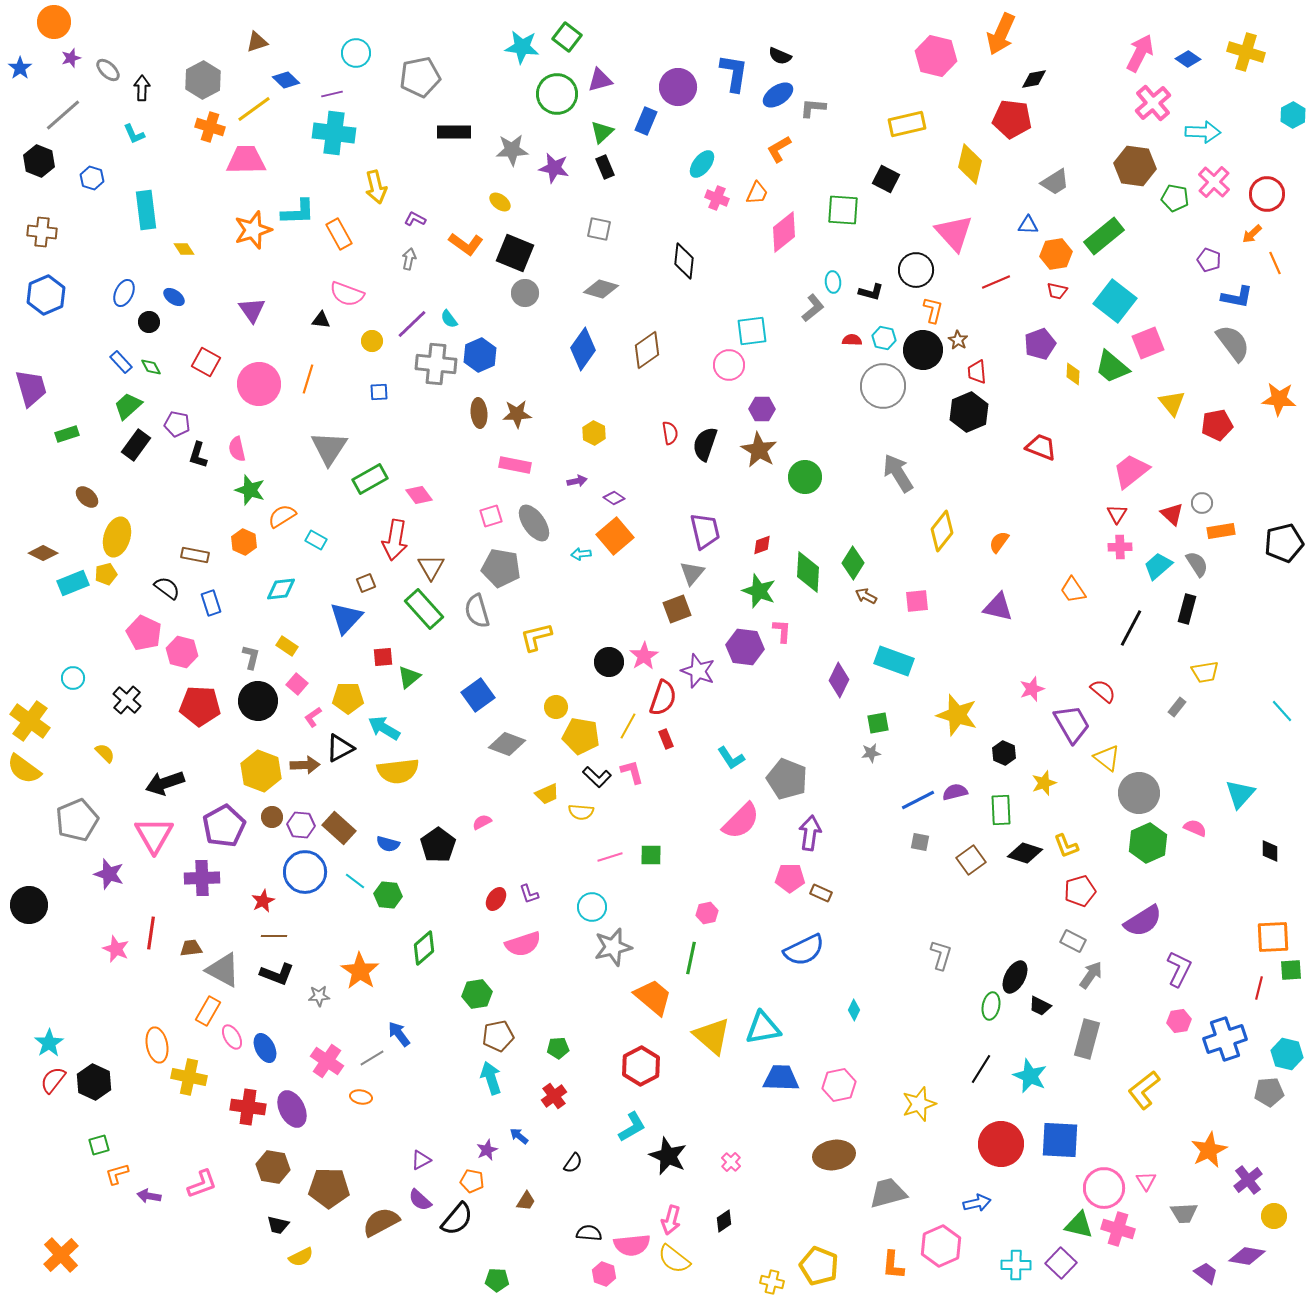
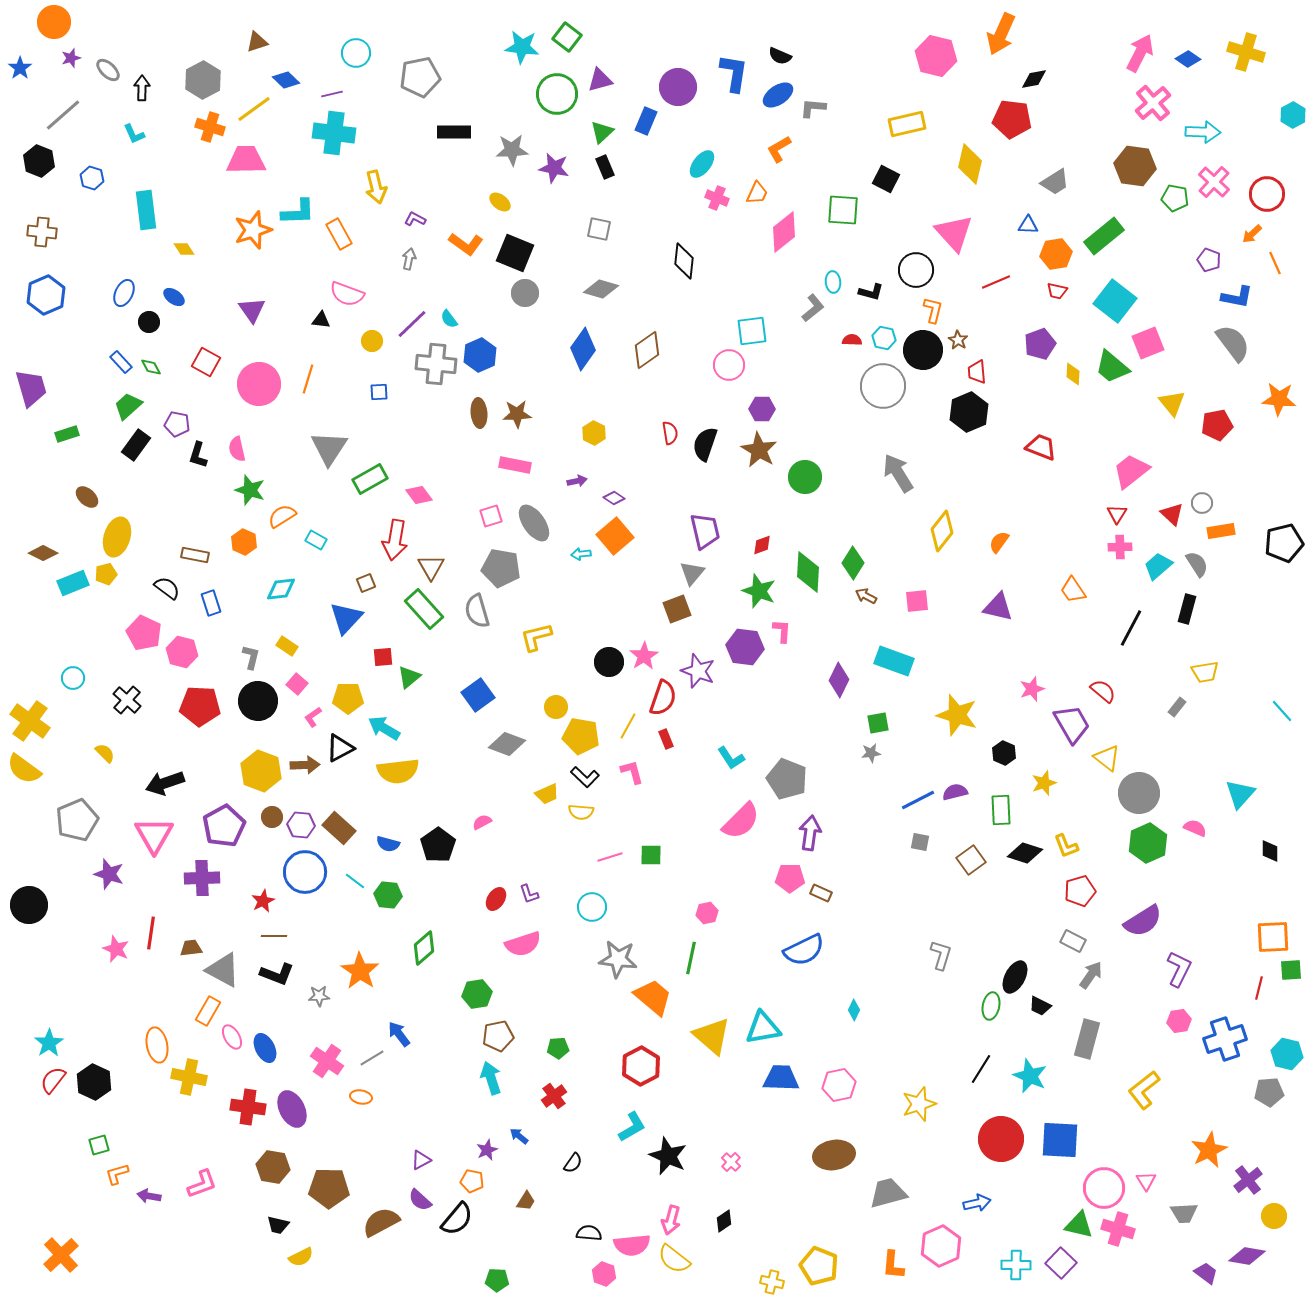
black L-shape at (597, 777): moved 12 px left
gray star at (613, 947): moved 5 px right, 12 px down; rotated 21 degrees clockwise
red circle at (1001, 1144): moved 5 px up
